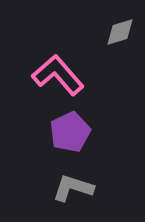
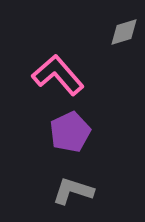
gray diamond: moved 4 px right
gray L-shape: moved 3 px down
